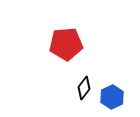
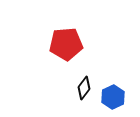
blue hexagon: moved 1 px right
